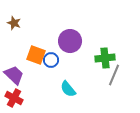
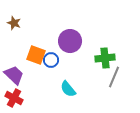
gray line: moved 2 px down
